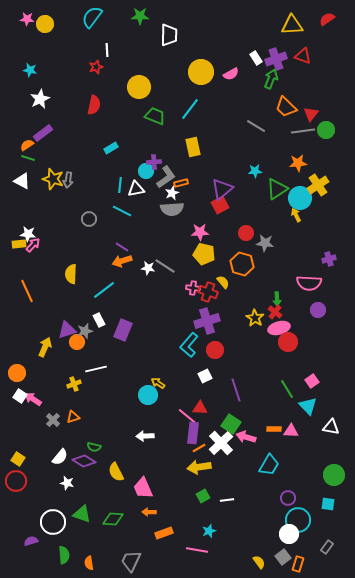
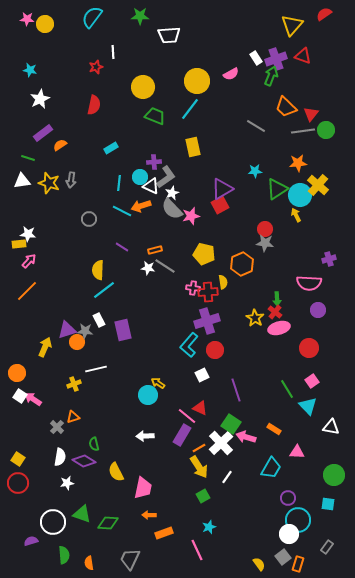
red semicircle at (327, 19): moved 3 px left, 5 px up
yellow triangle at (292, 25): rotated 45 degrees counterclockwise
white trapezoid at (169, 35): rotated 85 degrees clockwise
white line at (107, 50): moved 6 px right, 2 px down
yellow circle at (201, 72): moved 4 px left, 9 px down
green arrow at (271, 79): moved 3 px up
yellow circle at (139, 87): moved 4 px right
orange semicircle at (27, 145): moved 33 px right
cyan circle at (146, 171): moved 6 px left, 6 px down
yellow star at (53, 179): moved 4 px left, 4 px down
gray arrow at (68, 180): moved 3 px right
white triangle at (22, 181): rotated 36 degrees counterclockwise
orange rectangle at (181, 183): moved 26 px left, 67 px down
cyan line at (120, 185): moved 1 px left, 2 px up
yellow cross at (318, 185): rotated 15 degrees counterclockwise
white triangle at (136, 189): moved 15 px right, 3 px up; rotated 36 degrees clockwise
purple triangle at (222, 189): rotated 10 degrees clockwise
cyan circle at (300, 198): moved 3 px up
gray semicircle at (172, 209): rotated 50 degrees clockwise
pink star at (200, 232): moved 9 px left, 16 px up; rotated 12 degrees counterclockwise
red circle at (246, 233): moved 19 px right, 4 px up
pink arrow at (33, 245): moved 4 px left, 16 px down
orange arrow at (122, 261): moved 19 px right, 55 px up
orange hexagon at (242, 264): rotated 20 degrees clockwise
yellow semicircle at (71, 274): moved 27 px right, 4 px up
yellow semicircle at (223, 282): rotated 32 degrees clockwise
orange line at (27, 291): rotated 70 degrees clockwise
red cross at (208, 292): rotated 24 degrees counterclockwise
purple rectangle at (123, 330): rotated 35 degrees counterclockwise
gray star at (85, 331): rotated 21 degrees clockwise
red circle at (288, 342): moved 21 px right, 6 px down
white square at (205, 376): moved 3 px left, 1 px up
red triangle at (200, 408): rotated 21 degrees clockwise
gray cross at (53, 420): moved 4 px right, 7 px down
orange rectangle at (274, 429): rotated 32 degrees clockwise
pink triangle at (291, 431): moved 6 px right, 21 px down
purple rectangle at (193, 433): moved 11 px left, 2 px down; rotated 25 degrees clockwise
green semicircle at (94, 447): moved 3 px up; rotated 64 degrees clockwise
white semicircle at (60, 457): rotated 30 degrees counterclockwise
cyan trapezoid at (269, 465): moved 2 px right, 3 px down
yellow arrow at (199, 467): rotated 115 degrees counterclockwise
red circle at (16, 481): moved 2 px right, 2 px down
white star at (67, 483): rotated 24 degrees counterclockwise
pink trapezoid at (143, 488): rotated 145 degrees counterclockwise
white line at (227, 500): moved 23 px up; rotated 48 degrees counterclockwise
orange arrow at (149, 512): moved 3 px down
green diamond at (113, 519): moved 5 px left, 4 px down
cyan star at (209, 531): moved 4 px up
pink line at (197, 550): rotated 55 degrees clockwise
gray trapezoid at (131, 561): moved 1 px left, 2 px up
yellow semicircle at (259, 562): moved 2 px down
